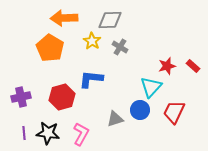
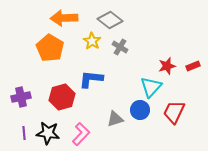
gray diamond: rotated 40 degrees clockwise
red rectangle: rotated 64 degrees counterclockwise
pink L-shape: rotated 15 degrees clockwise
